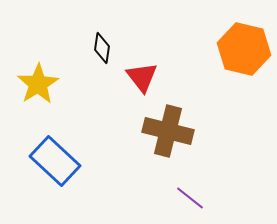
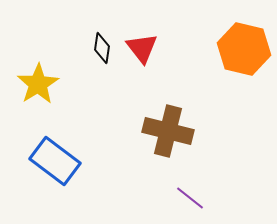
red triangle: moved 29 px up
blue rectangle: rotated 6 degrees counterclockwise
